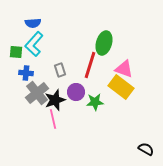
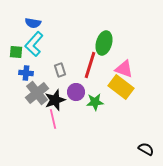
blue semicircle: rotated 14 degrees clockwise
